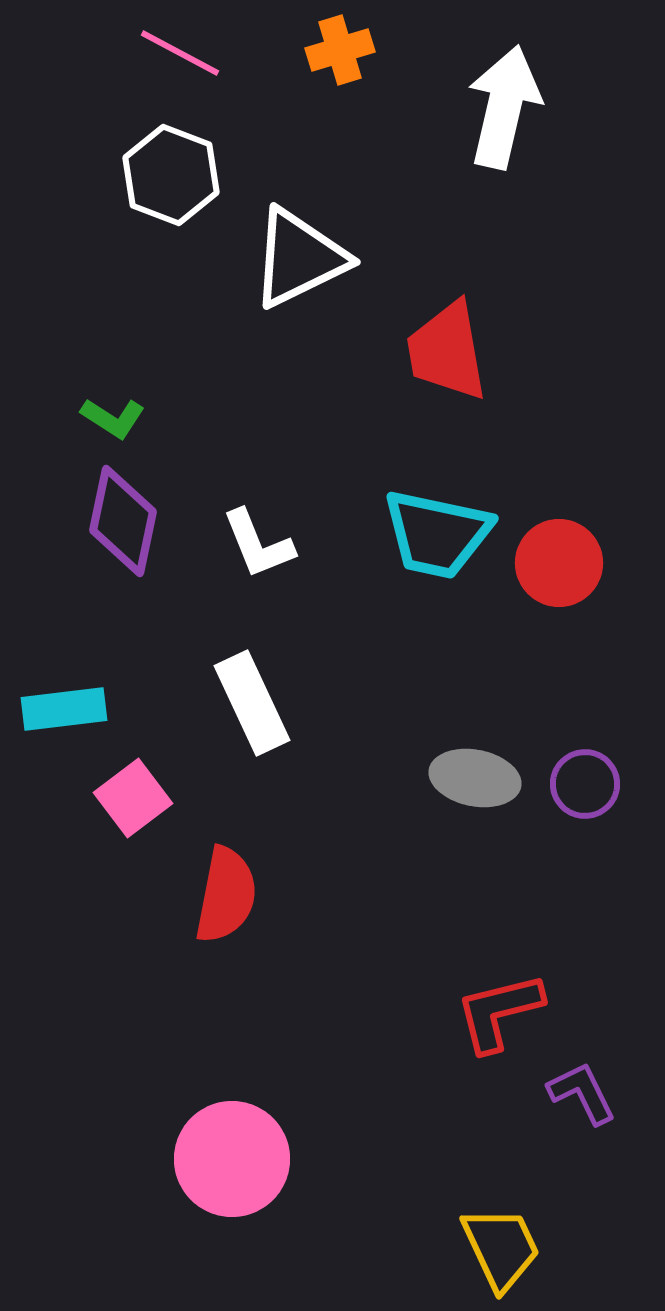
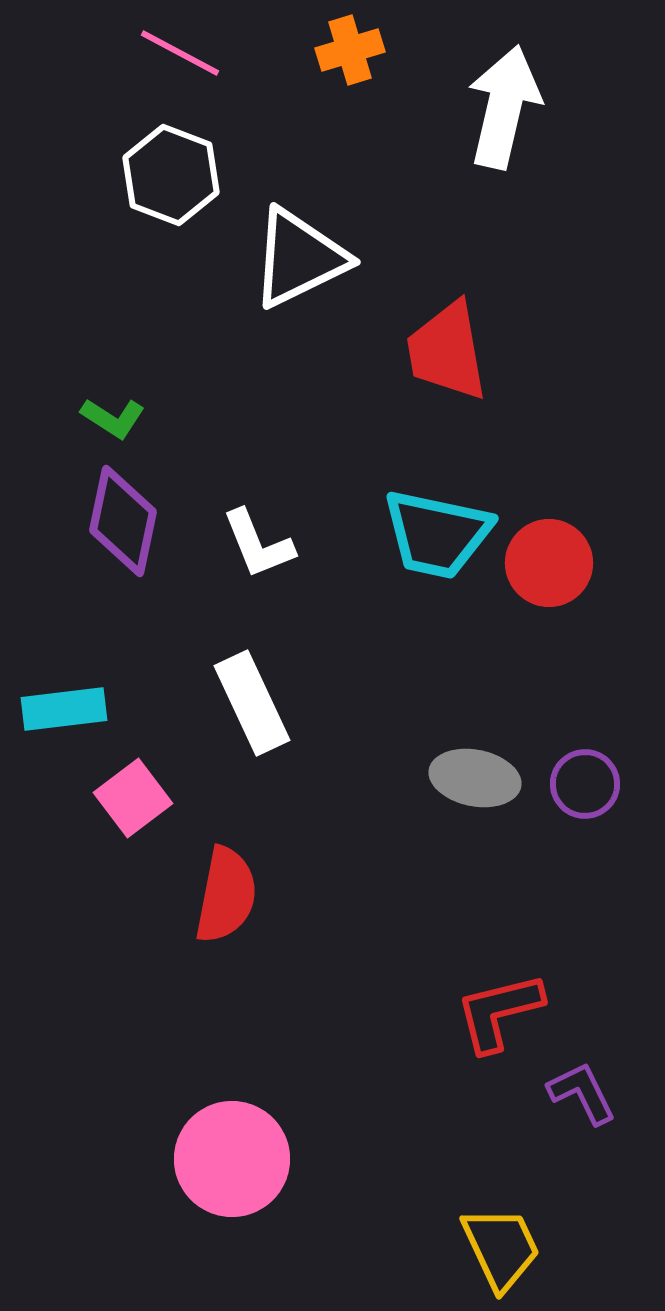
orange cross: moved 10 px right
red circle: moved 10 px left
